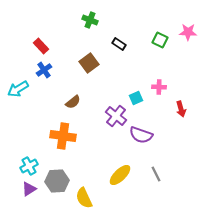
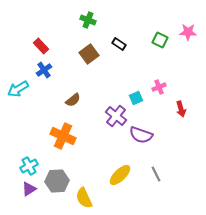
green cross: moved 2 px left
brown square: moved 9 px up
pink cross: rotated 24 degrees counterclockwise
brown semicircle: moved 2 px up
orange cross: rotated 15 degrees clockwise
